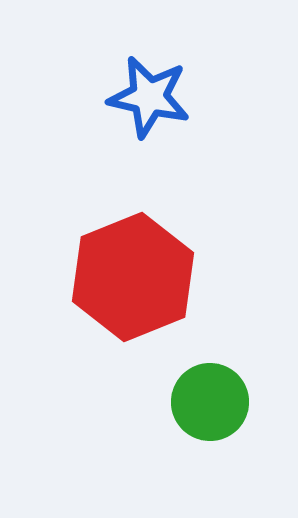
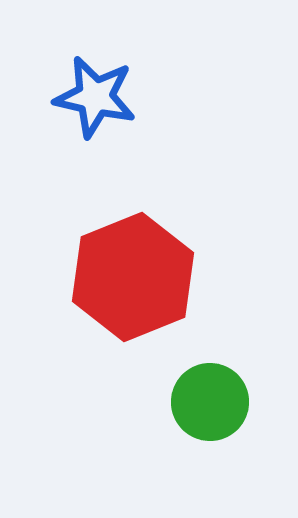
blue star: moved 54 px left
